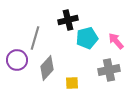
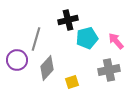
gray line: moved 1 px right, 1 px down
yellow square: moved 1 px up; rotated 16 degrees counterclockwise
